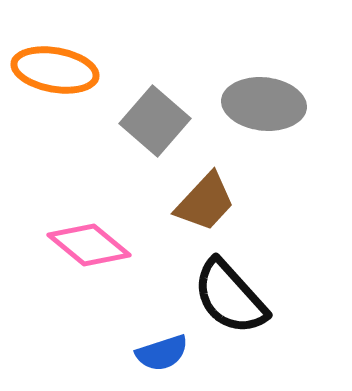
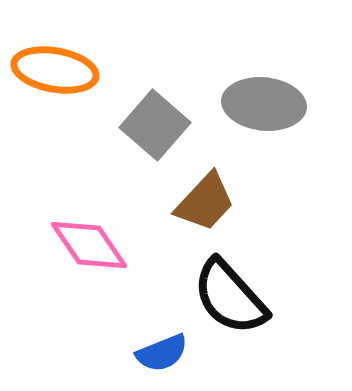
gray square: moved 4 px down
pink diamond: rotated 16 degrees clockwise
blue semicircle: rotated 4 degrees counterclockwise
